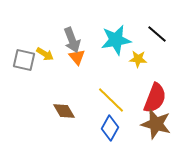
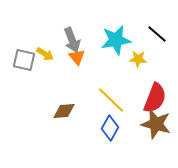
brown diamond: rotated 65 degrees counterclockwise
